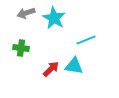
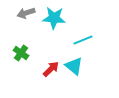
cyan star: rotated 25 degrees counterclockwise
cyan line: moved 3 px left
green cross: moved 5 px down; rotated 28 degrees clockwise
cyan triangle: rotated 30 degrees clockwise
